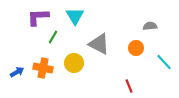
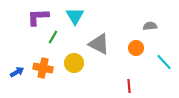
red line: rotated 16 degrees clockwise
